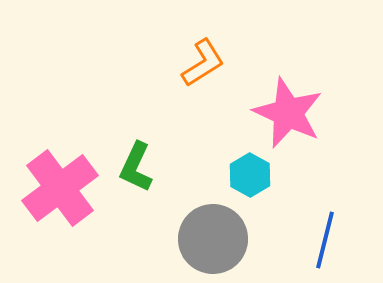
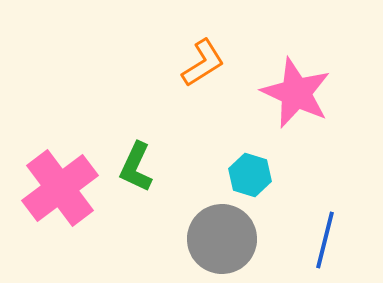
pink star: moved 8 px right, 20 px up
cyan hexagon: rotated 12 degrees counterclockwise
gray circle: moved 9 px right
